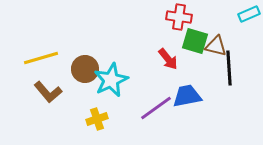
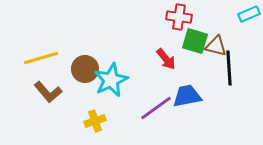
red arrow: moved 2 px left
yellow cross: moved 2 px left, 2 px down
